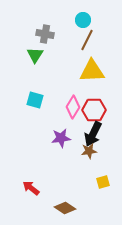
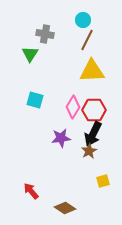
green triangle: moved 5 px left, 1 px up
brown star: rotated 21 degrees counterclockwise
yellow square: moved 1 px up
red arrow: moved 3 px down; rotated 12 degrees clockwise
